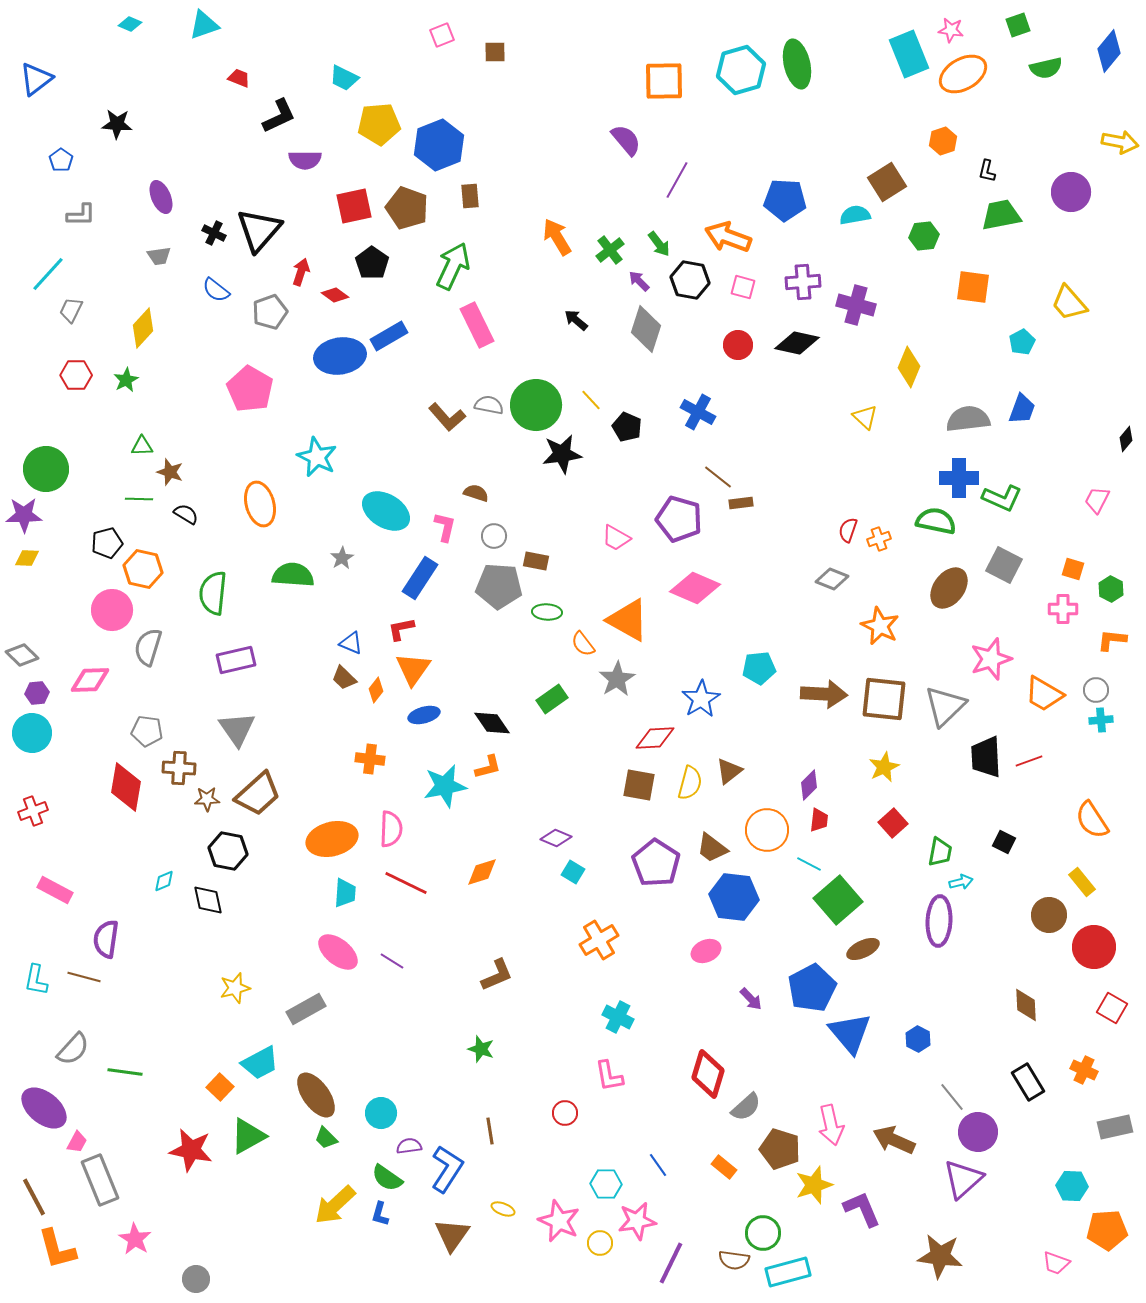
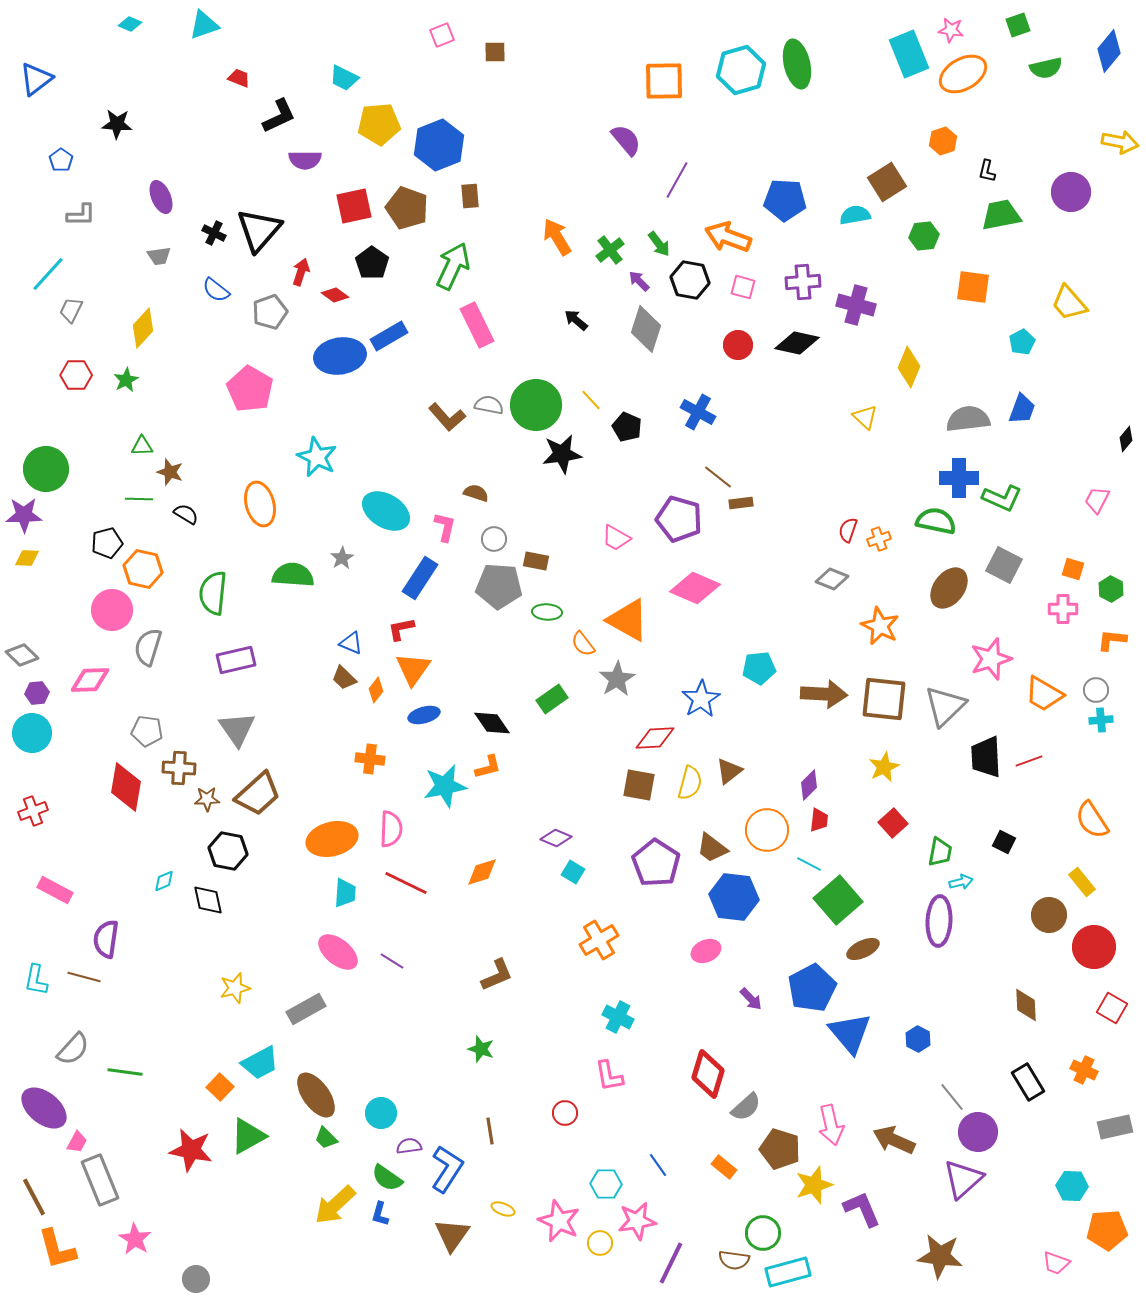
gray circle at (494, 536): moved 3 px down
